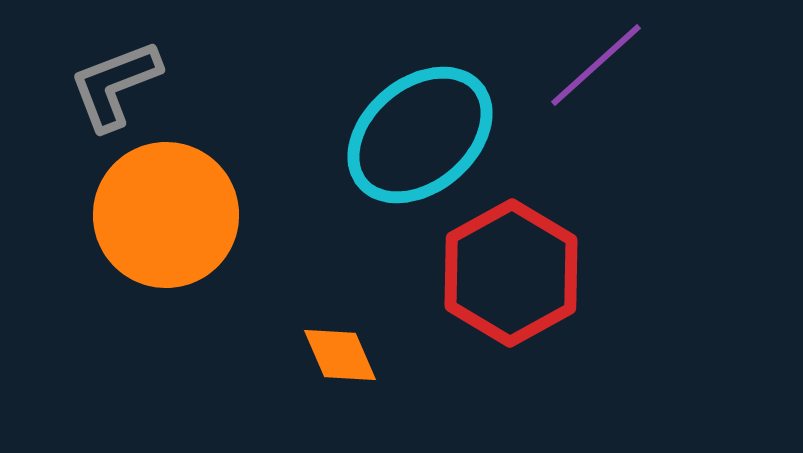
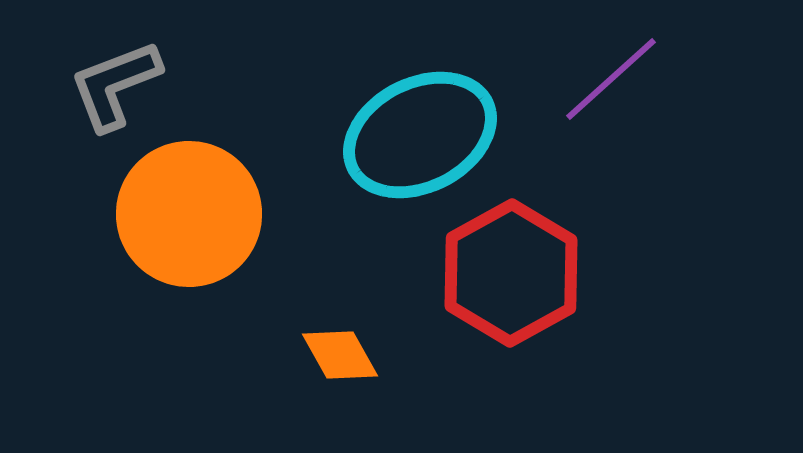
purple line: moved 15 px right, 14 px down
cyan ellipse: rotated 13 degrees clockwise
orange circle: moved 23 px right, 1 px up
orange diamond: rotated 6 degrees counterclockwise
